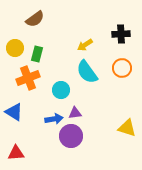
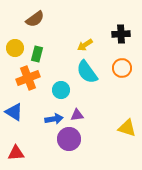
purple triangle: moved 2 px right, 2 px down
purple circle: moved 2 px left, 3 px down
